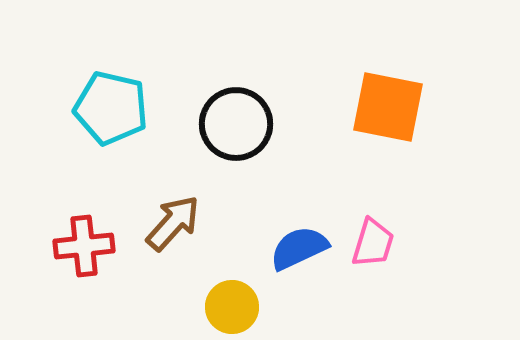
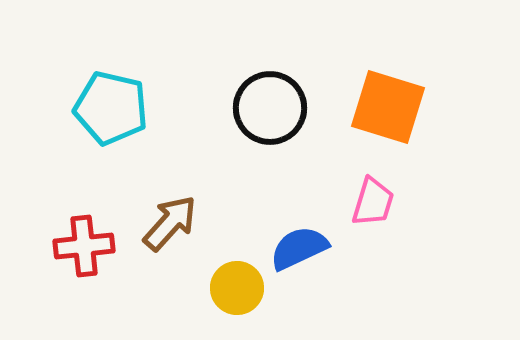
orange square: rotated 6 degrees clockwise
black circle: moved 34 px right, 16 px up
brown arrow: moved 3 px left
pink trapezoid: moved 41 px up
yellow circle: moved 5 px right, 19 px up
